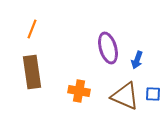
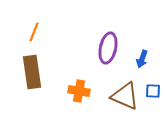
orange line: moved 2 px right, 3 px down
purple ellipse: rotated 28 degrees clockwise
blue arrow: moved 5 px right, 1 px up
blue square: moved 3 px up
